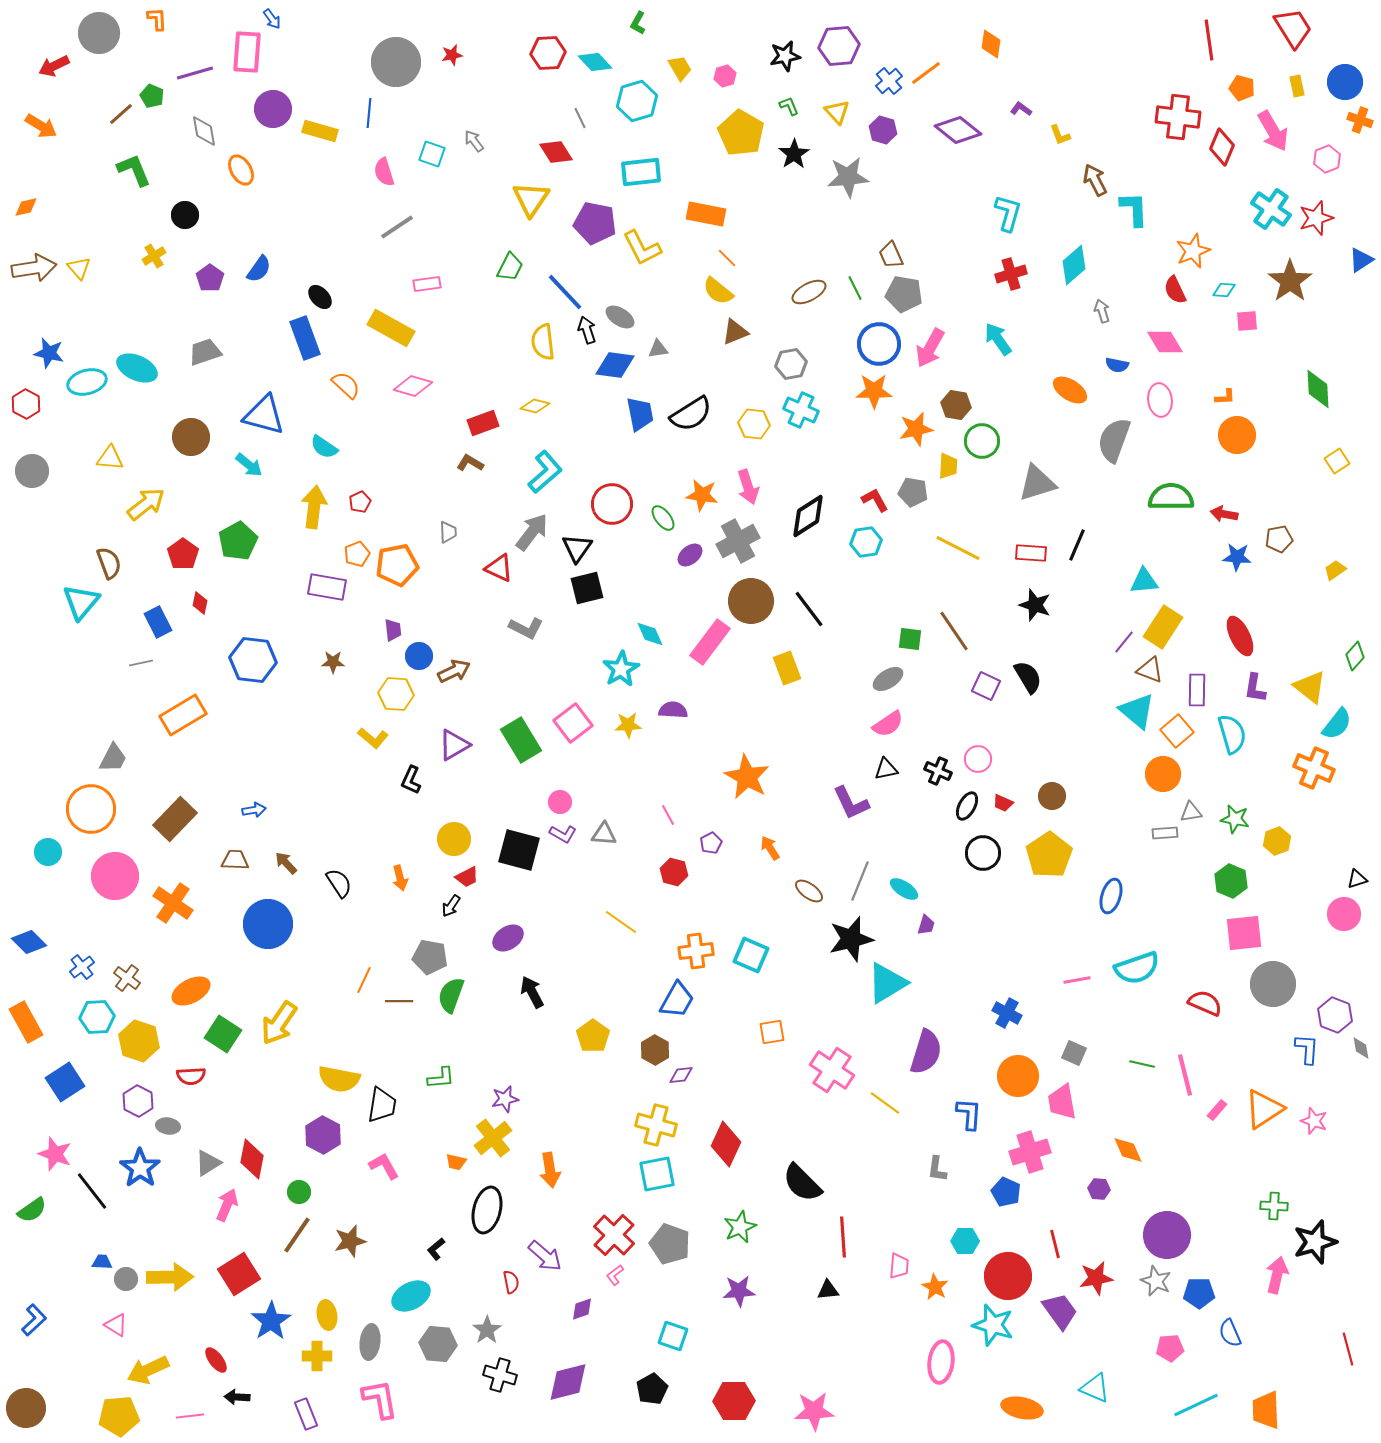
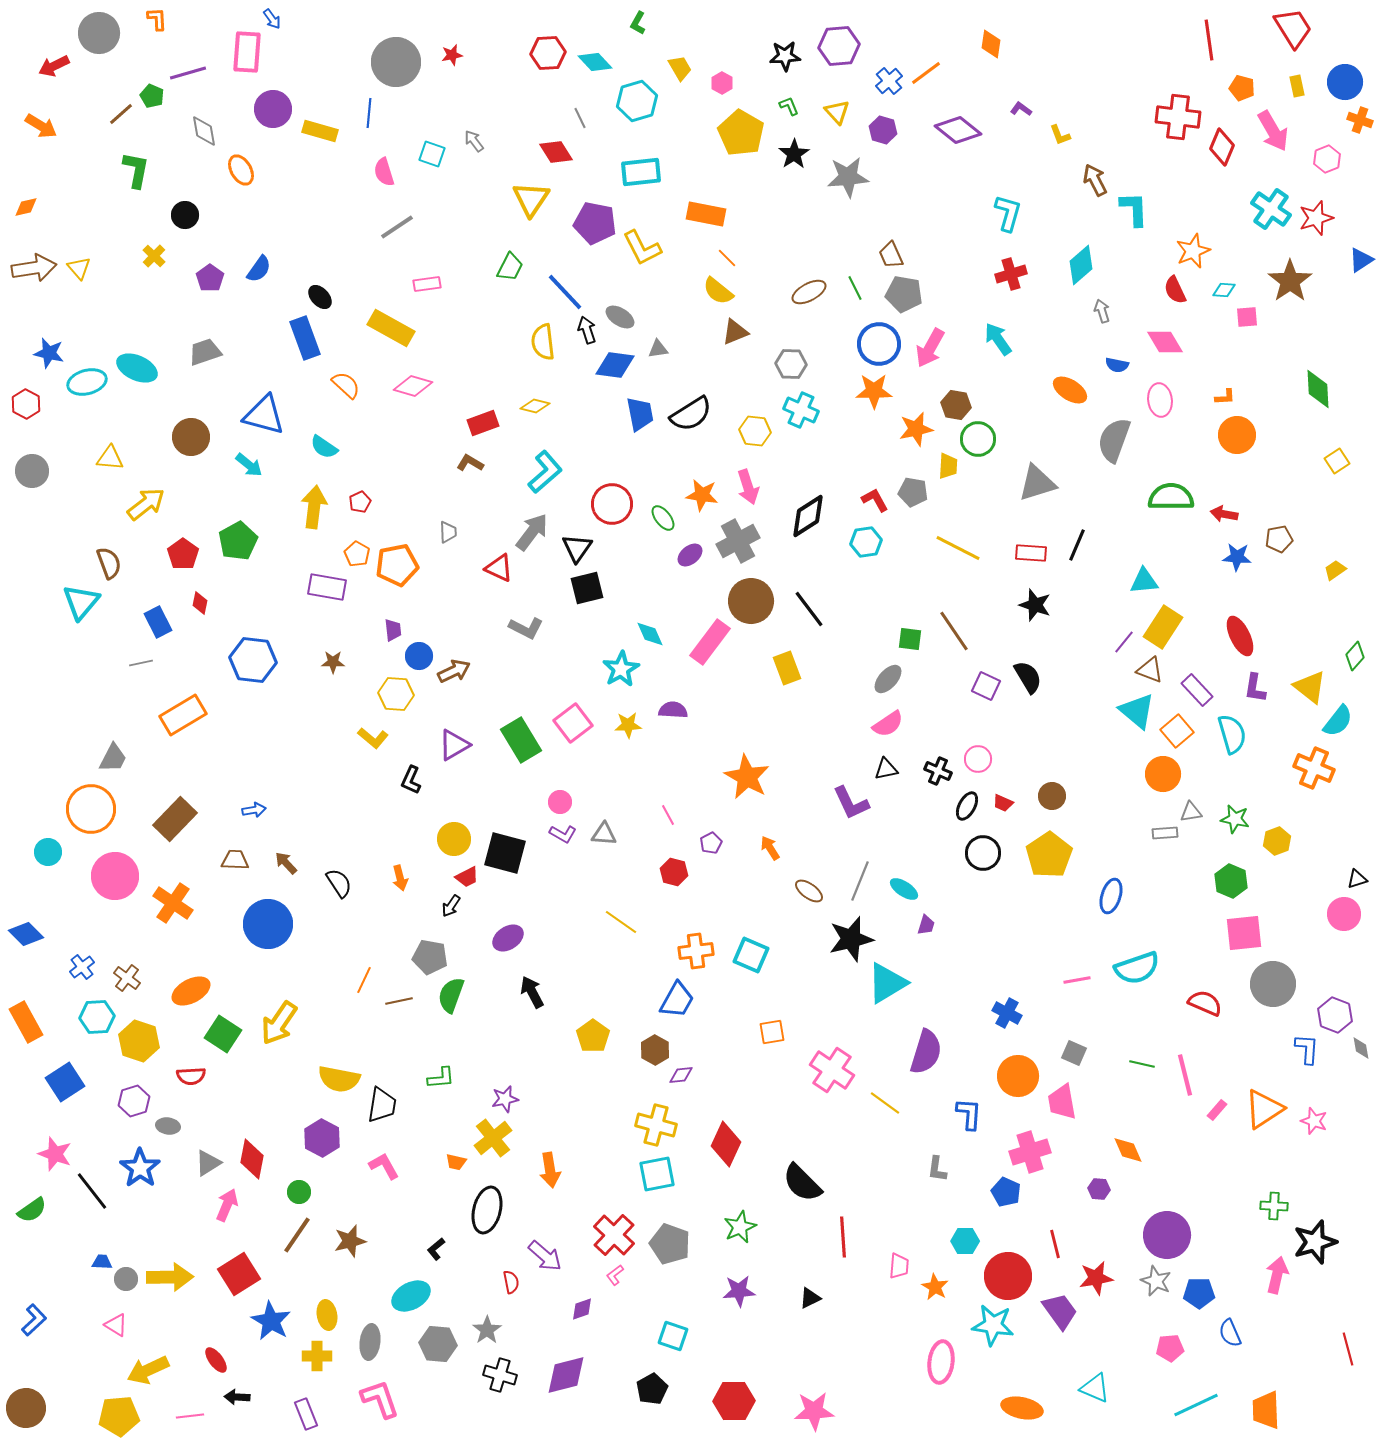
black star at (785, 56): rotated 8 degrees clockwise
purple line at (195, 73): moved 7 px left
pink hexagon at (725, 76): moved 3 px left, 7 px down; rotated 15 degrees counterclockwise
green L-shape at (134, 170): moved 2 px right; rotated 33 degrees clockwise
yellow cross at (154, 256): rotated 15 degrees counterclockwise
cyan diamond at (1074, 265): moved 7 px right
pink square at (1247, 321): moved 4 px up
gray hexagon at (791, 364): rotated 12 degrees clockwise
yellow hexagon at (754, 424): moved 1 px right, 7 px down
green circle at (982, 441): moved 4 px left, 2 px up
orange pentagon at (357, 554): rotated 20 degrees counterclockwise
gray ellipse at (888, 679): rotated 16 degrees counterclockwise
purple rectangle at (1197, 690): rotated 44 degrees counterclockwise
cyan semicircle at (1337, 724): moved 1 px right, 3 px up
black square at (519, 850): moved 14 px left, 3 px down
blue diamond at (29, 942): moved 3 px left, 8 px up
brown line at (399, 1001): rotated 12 degrees counterclockwise
purple hexagon at (138, 1101): moved 4 px left; rotated 16 degrees clockwise
purple hexagon at (323, 1135): moved 1 px left, 3 px down
black triangle at (828, 1290): moved 18 px left, 8 px down; rotated 20 degrees counterclockwise
blue star at (271, 1321): rotated 9 degrees counterclockwise
cyan star at (993, 1325): rotated 9 degrees counterclockwise
purple diamond at (568, 1382): moved 2 px left, 7 px up
pink L-shape at (380, 1399): rotated 9 degrees counterclockwise
